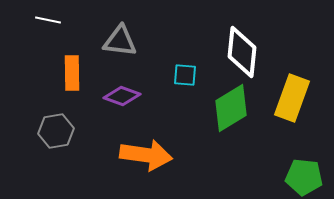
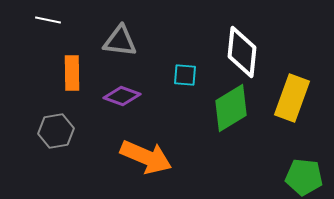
orange arrow: moved 2 px down; rotated 15 degrees clockwise
